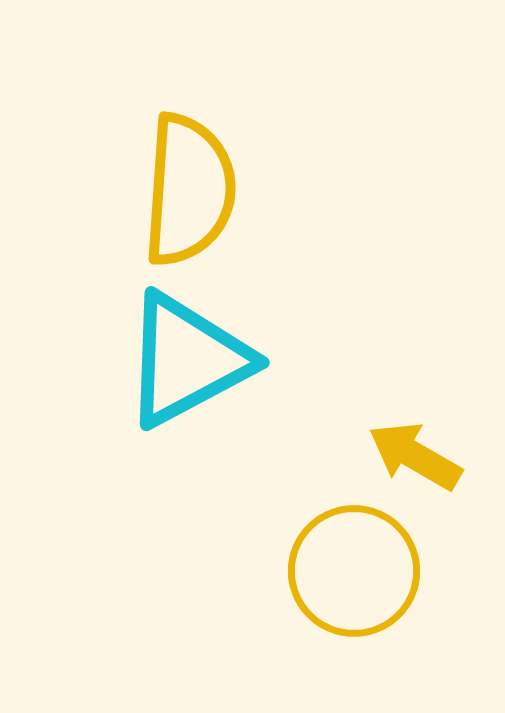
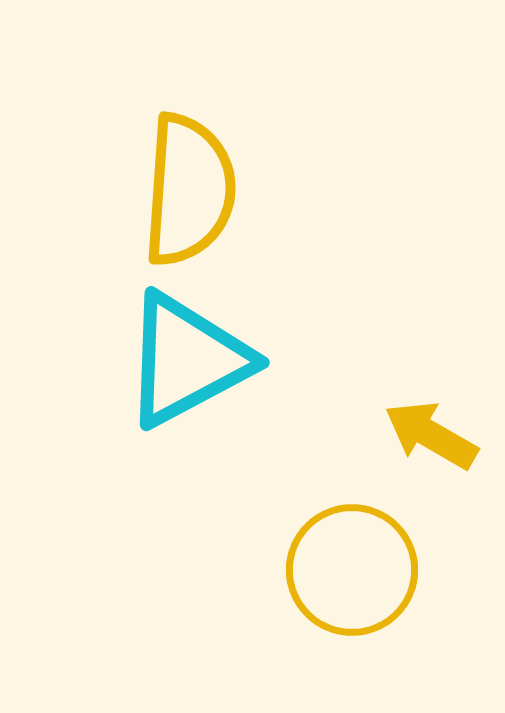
yellow arrow: moved 16 px right, 21 px up
yellow circle: moved 2 px left, 1 px up
